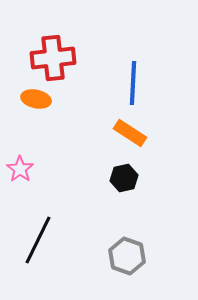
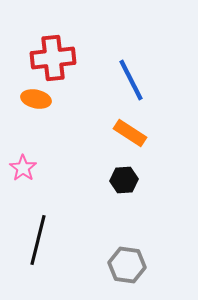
blue line: moved 2 px left, 3 px up; rotated 30 degrees counterclockwise
pink star: moved 3 px right, 1 px up
black hexagon: moved 2 px down; rotated 8 degrees clockwise
black line: rotated 12 degrees counterclockwise
gray hexagon: moved 9 px down; rotated 12 degrees counterclockwise
